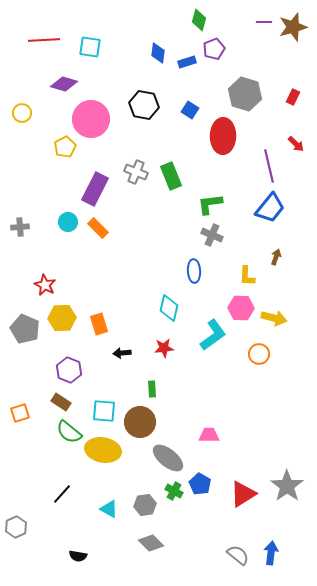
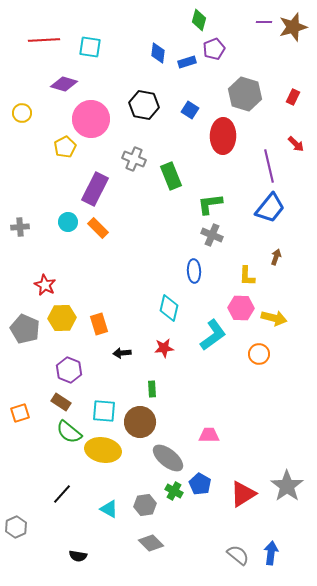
gray cross at (136, 172): moved 2 px left, 13 px up
